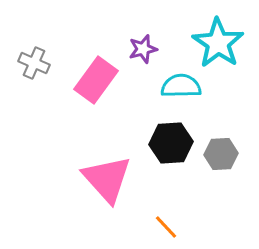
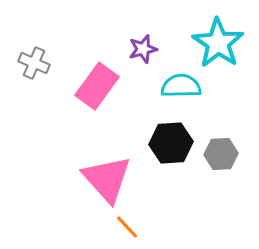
pink rectangle: moved 1 px right, 6 px down
orange line: moved 39 px left
